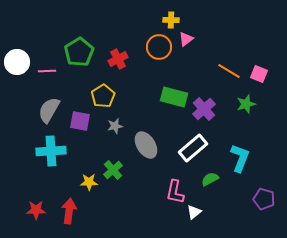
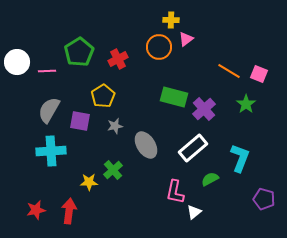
green star: rotated 18 degrees counterclockwise
red star: rotated 12 degrees counterclockwise
